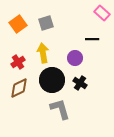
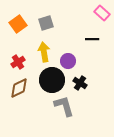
yellow arrow: moved 1 px right, 1 px up
purple circle: moved 7 px left, 3 px down
gray L-shape: moved 4 px right, 3 px up
